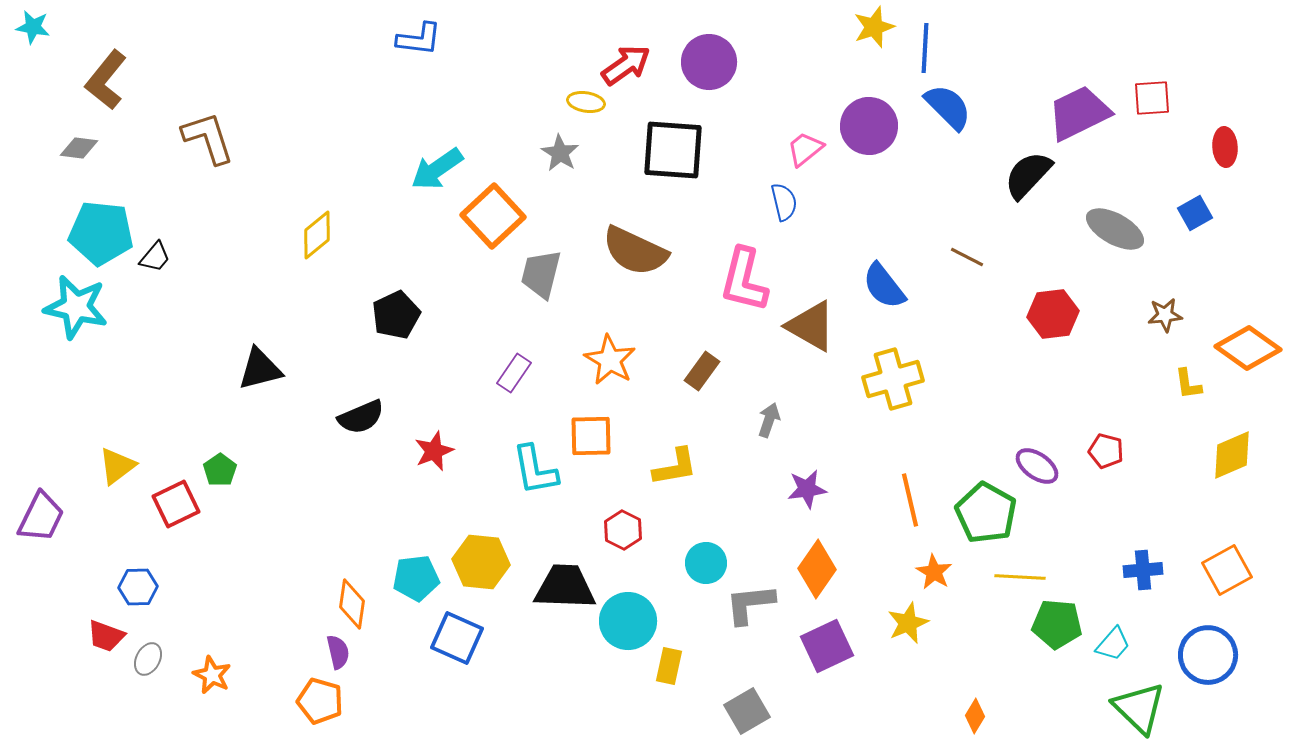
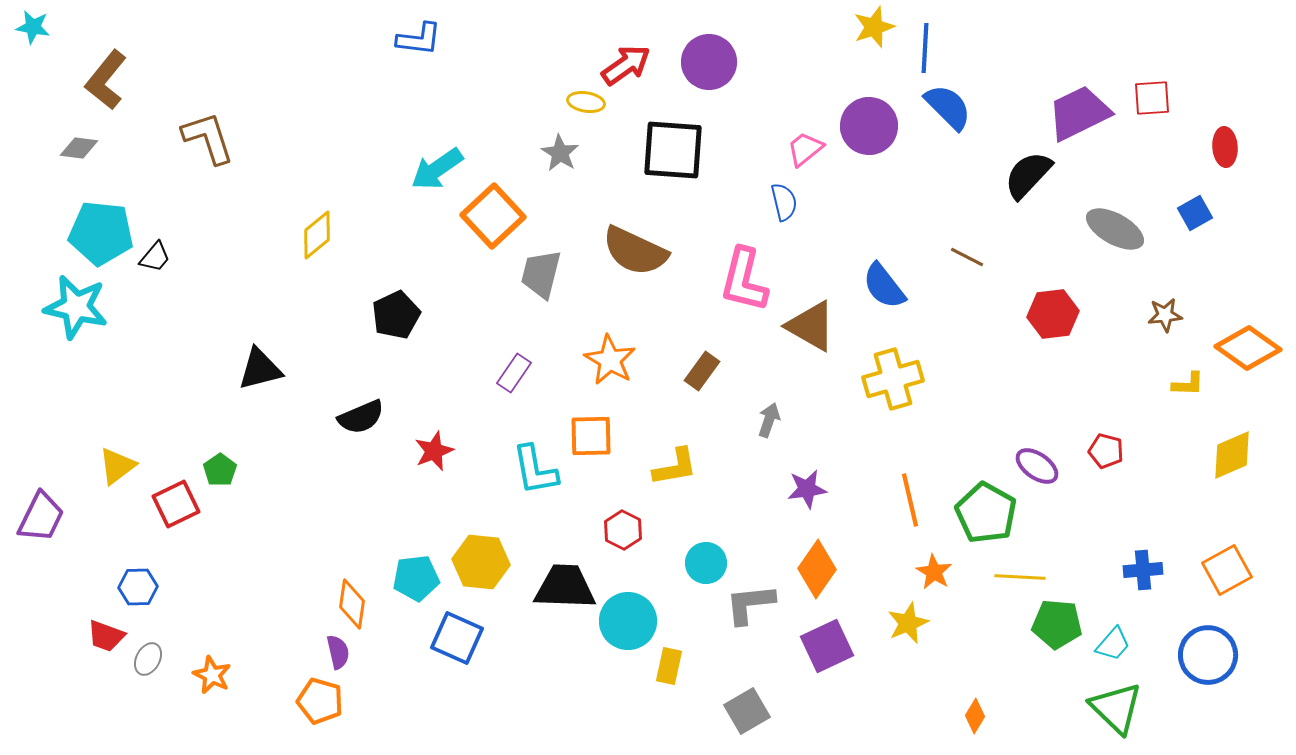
yellow L-shape at (1188, 384): rotated 80 degrees counterclockwise
green triangle at (1139, 708): moved 23 px left
